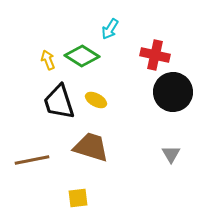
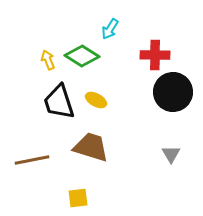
red cross: rotated 12 degrees counterclockwise
